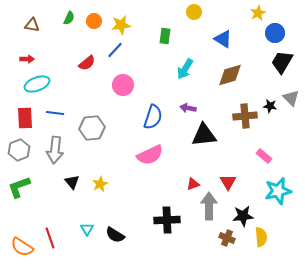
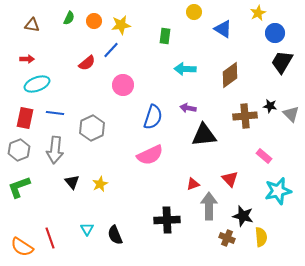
blue triangle at (223, 39): moved 10 px up
blue line at (115, 50): moved 4 px left
cyan arrow at (185, 69): rotated 60 degrees clockwise
brown diamond at (230, 75): rotated 20 degrees counterclockwise
gray triangle at (291, 98): moved 16 px down
red rectangle at (25, 118): rotated 15 degrees clockwise
gray hexagon at (92, 128): rotated 20 degrees counterclockwise
red triangle at (228, 182): moved 2 px right, 3 px up; rotated 12 degrees counterclockwise
black star at (243, 216): rotated 20 degrees clockwise
black semicircle at (115, 235): rotated 36 degrees clockwise
